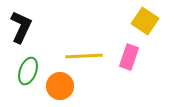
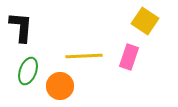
black L-shape: rotated 20 degrees counterclockwise
